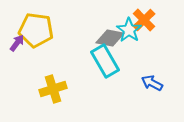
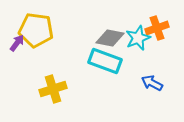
orange cross: moved 13 px right, 8 px down; rotated 25 degrees clockwise
cyan star: moved 9 px right, 8 px down; rotated 15 degrees clockwise
cyan rectangle: rotated 40 degrees counterclockwise
